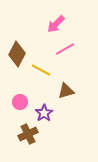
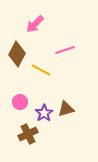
pink arrow: moved 21 px left
pink line: moved 1 px down; rotated 12 degrees clockwise
brown triangle: moved 18 px down
